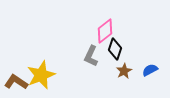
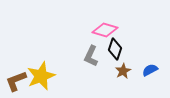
pink diamond: moved 1 px up; rotated 55 degrees clockwise
brown star: moved 1 px left
yellow star: moved 1 px down
brown L-shape: moved 1 px up; rotated 55 degrees counterclockwise
